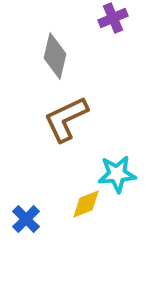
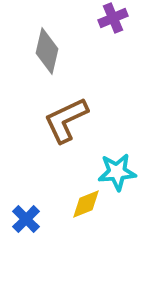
gray diamond: moved 8 px left, 5 px up
brown L-shape: moved 1 px down
cyan star: moved 2 px up
